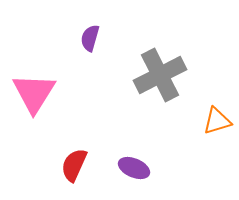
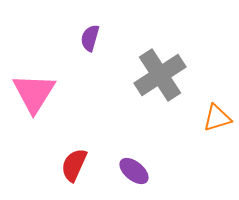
gray cross: rotated 6 degrees counterclockwise
orange triangle: moved 3 px up
purple ellipse: moved 3 px down; rotated 16 degrees clockwise
